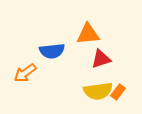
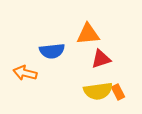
orange arrow: rotated 50 degrees clockwise
orange rectangle: rotated 63 degrees counterclockwise
